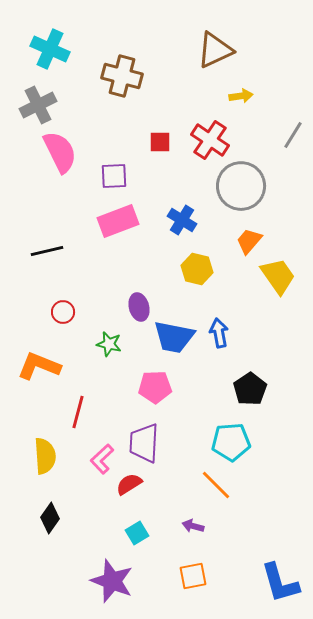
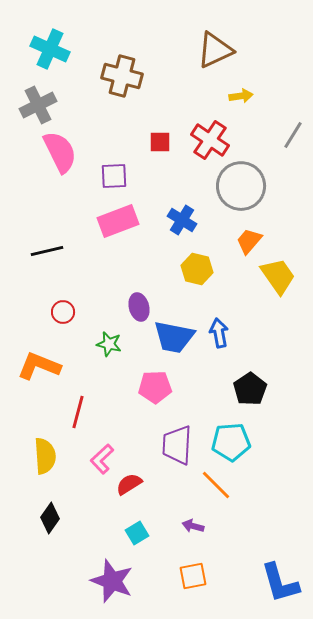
purple trapezoid: moved 33 px right, 2 px down
